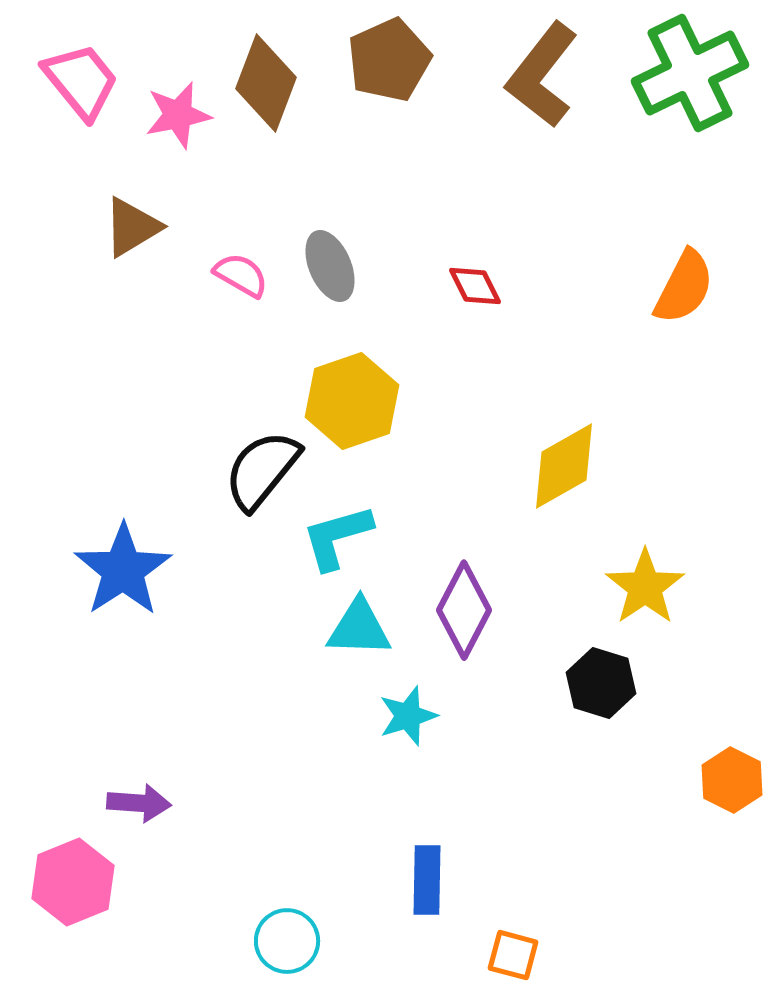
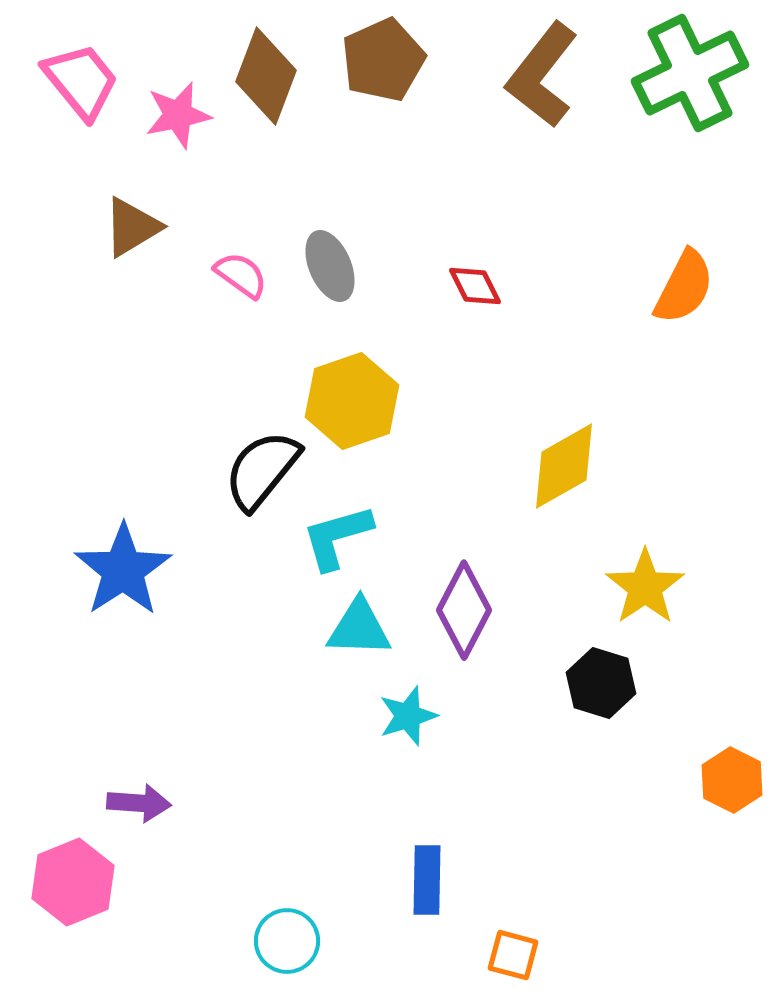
brown pentagon: moved 6 px left
brown diamond: moved 7 px up
pink semicircle: rotated 6 degrees clockwise
